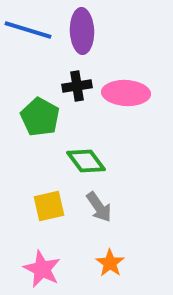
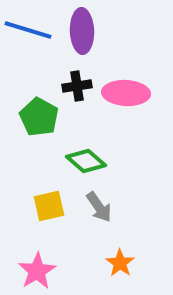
green pentagon: moved 1 px left
green diamond: rotated 12 degrees counterclockwise
orange star: moved 10 px right
pink star: moved 5 px left, 2 px down; rotated 15 degrees clockwise
